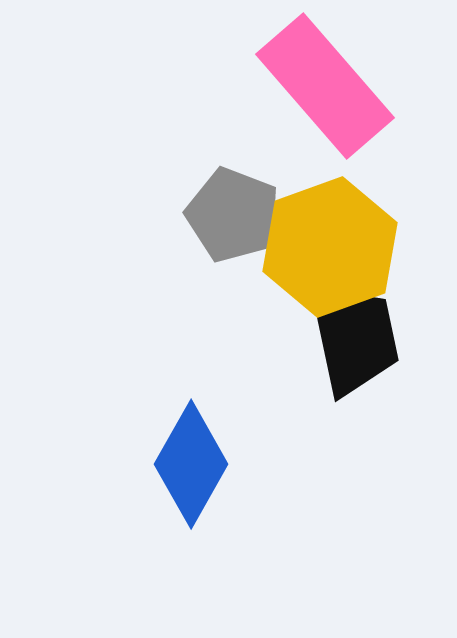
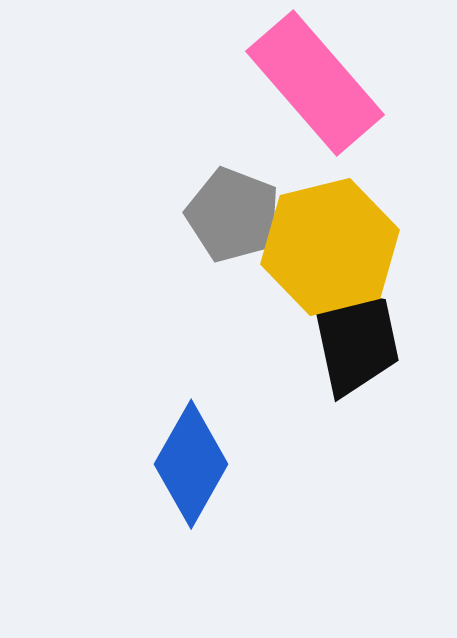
pink rectangle: moved 10 px left, 3 px up
yellow hexagon: rotated 6 degrees clockwise
